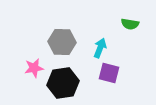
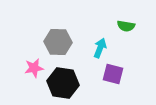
green semicircle: moved 4 px left, 2 px down
gray hexagon: moved 4 px left
purple square: moved 4 px right, 1 px down
black hexagon: rotated 16 degrees clockwise
